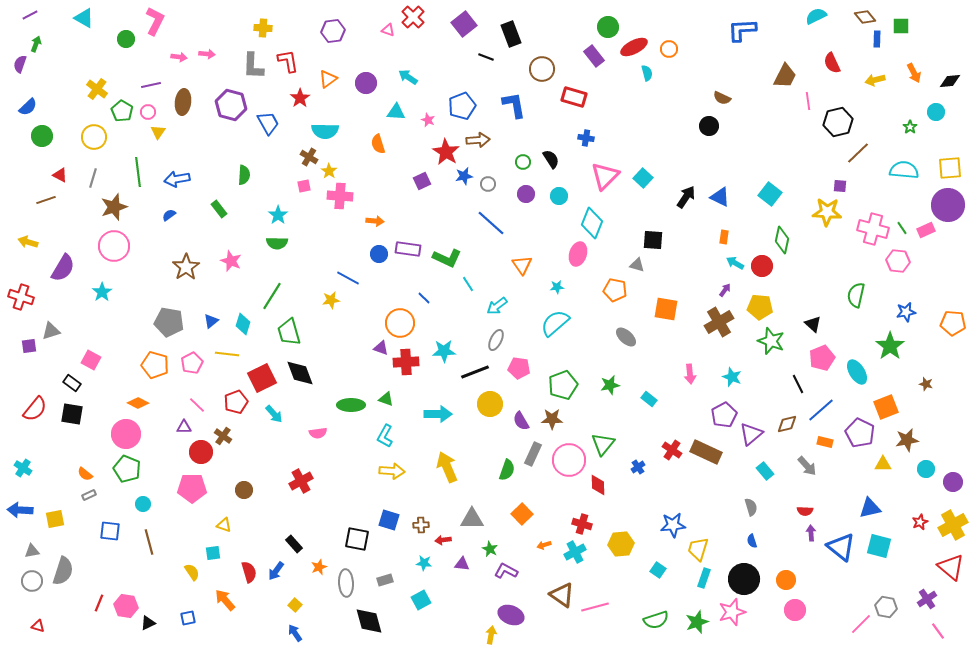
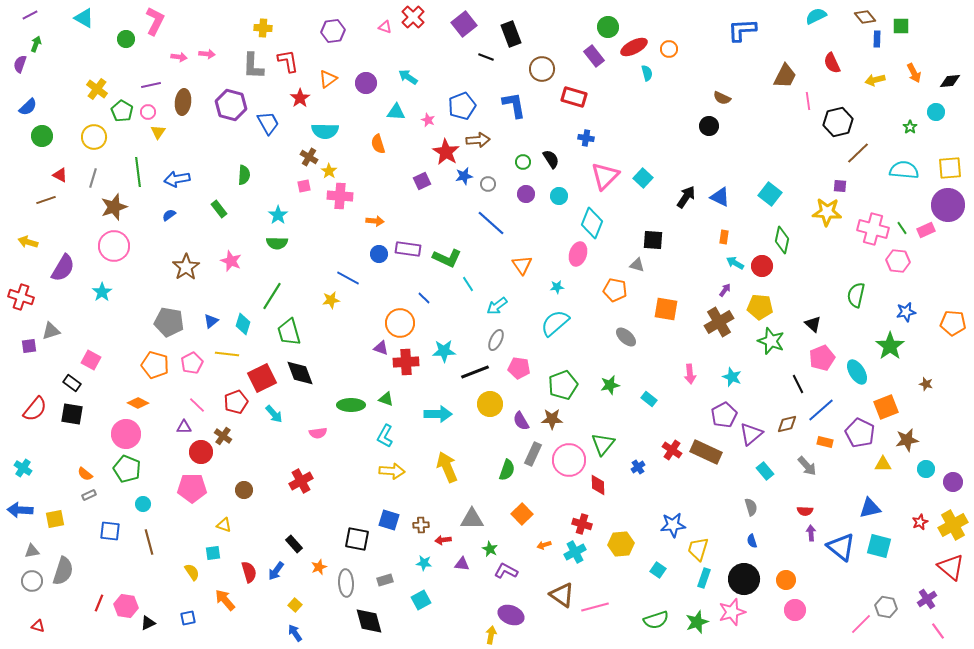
pink triangle at (388, 30): moved 3 px left, 3 px up
